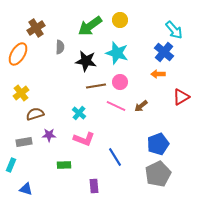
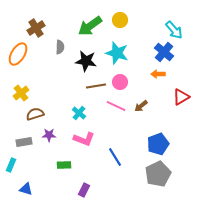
purple rectangle: moved 10 px left, 4 px down; rotated 32 degrees clockwise
